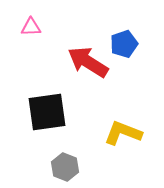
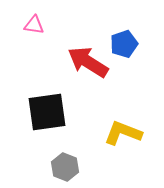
pink triangle: moved 3 px right, 2 px up; rotated 10 degrees clockwise
